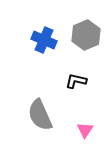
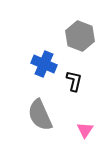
gray hexagon: moved 6 px left, 1 px down; rotated 16 degrees counterclockwise
blue cross: moved 24 px down
black L-shape: moved 2 px left; rotated 90 degrees clockwise
